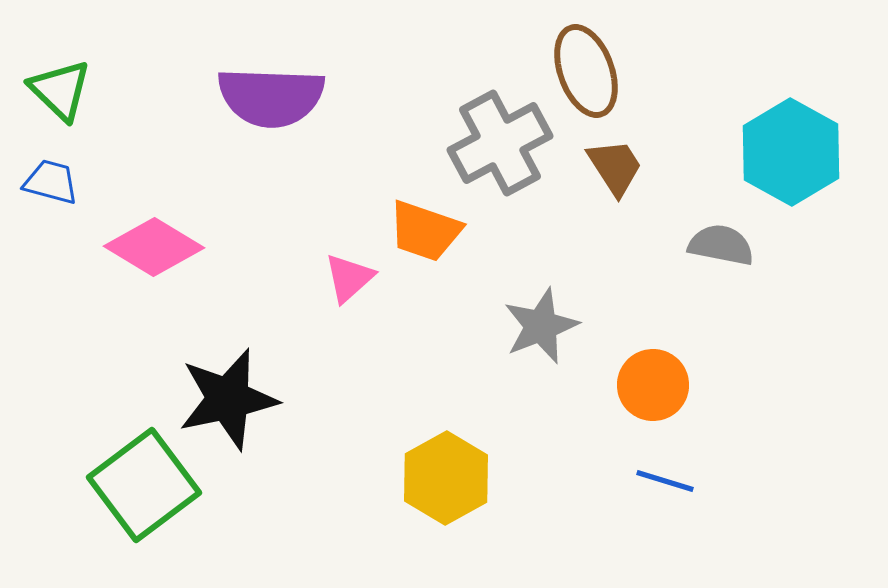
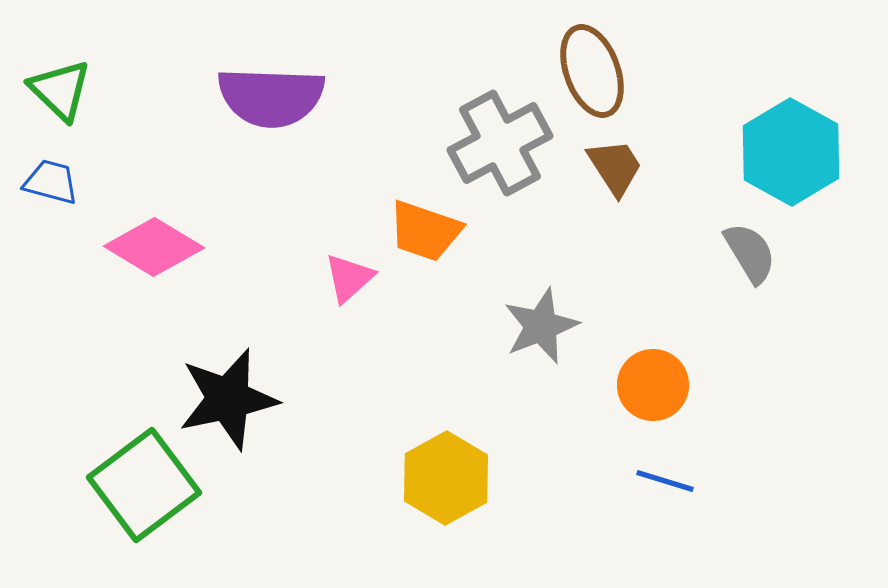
brown ellipse: moved 6 px right
gray semicircle: moved 29 px right, 8 px down; rotated 48 degrees clockwise
